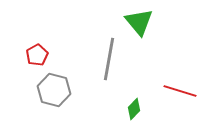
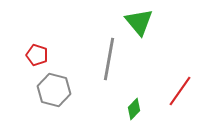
red pentagon: rotated 25 degrees counterclockwise
red line: rotated 72 degrees counterclockwise
